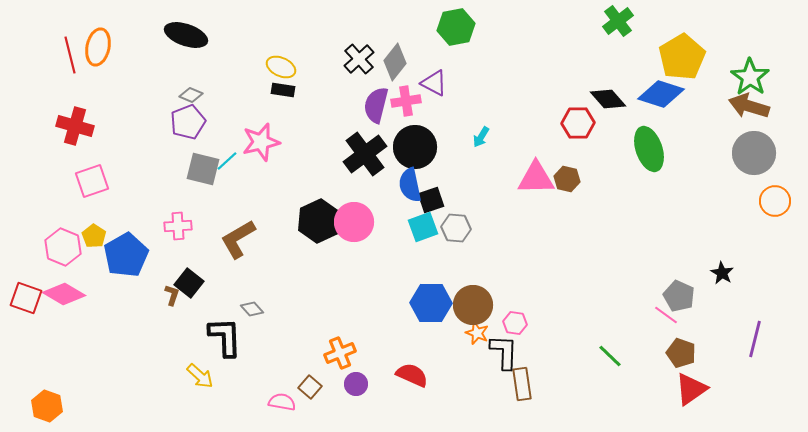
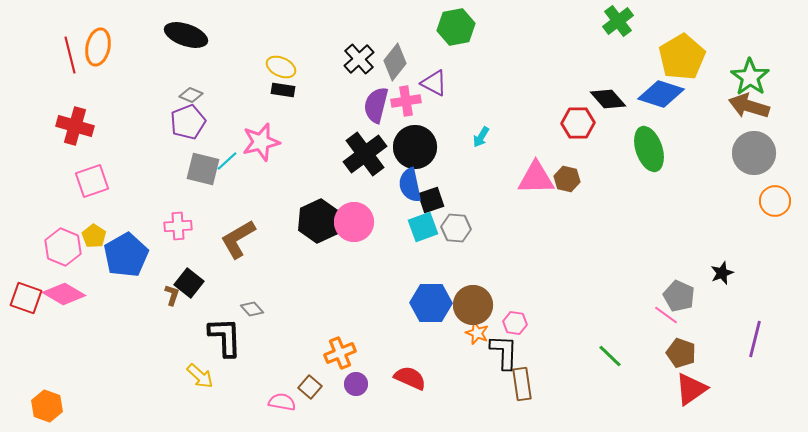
black star at (722, 273): rotated 20 degrees clockwise
red semicircle at (412, 375): moved 2 px left, 3 px down
